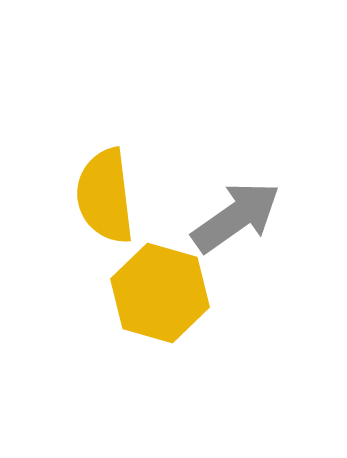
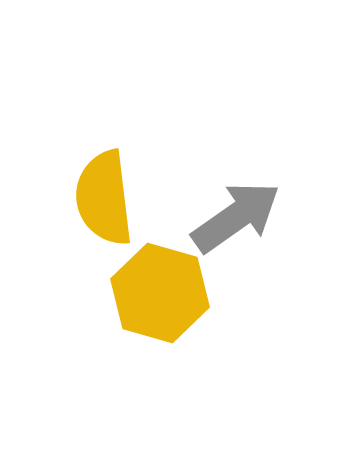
yellow semicircle: moved 1 px left, 2 px down
